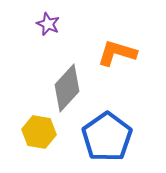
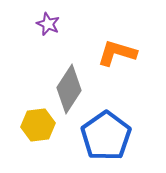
gray diamond: moved 2 px right, 1 px down; rotated 9 degrees counterclockwise
yellow hexagon: moved 1 px left, 7 px up; rotated 16 degrees counterclockwise
blue pentagon: moved 1 px left, 1 px up
